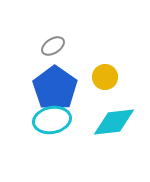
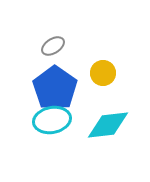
yellow circle: moved 2 px left, 4 px up
cyan diamond: moved 6 px left, 3 px down
